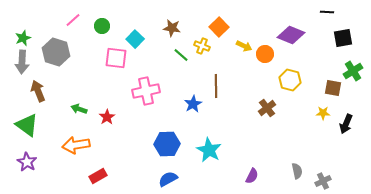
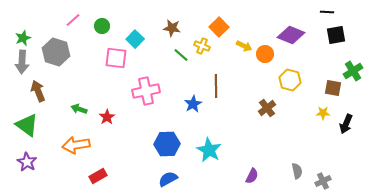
black square: moved 7 px left, 3 px up
